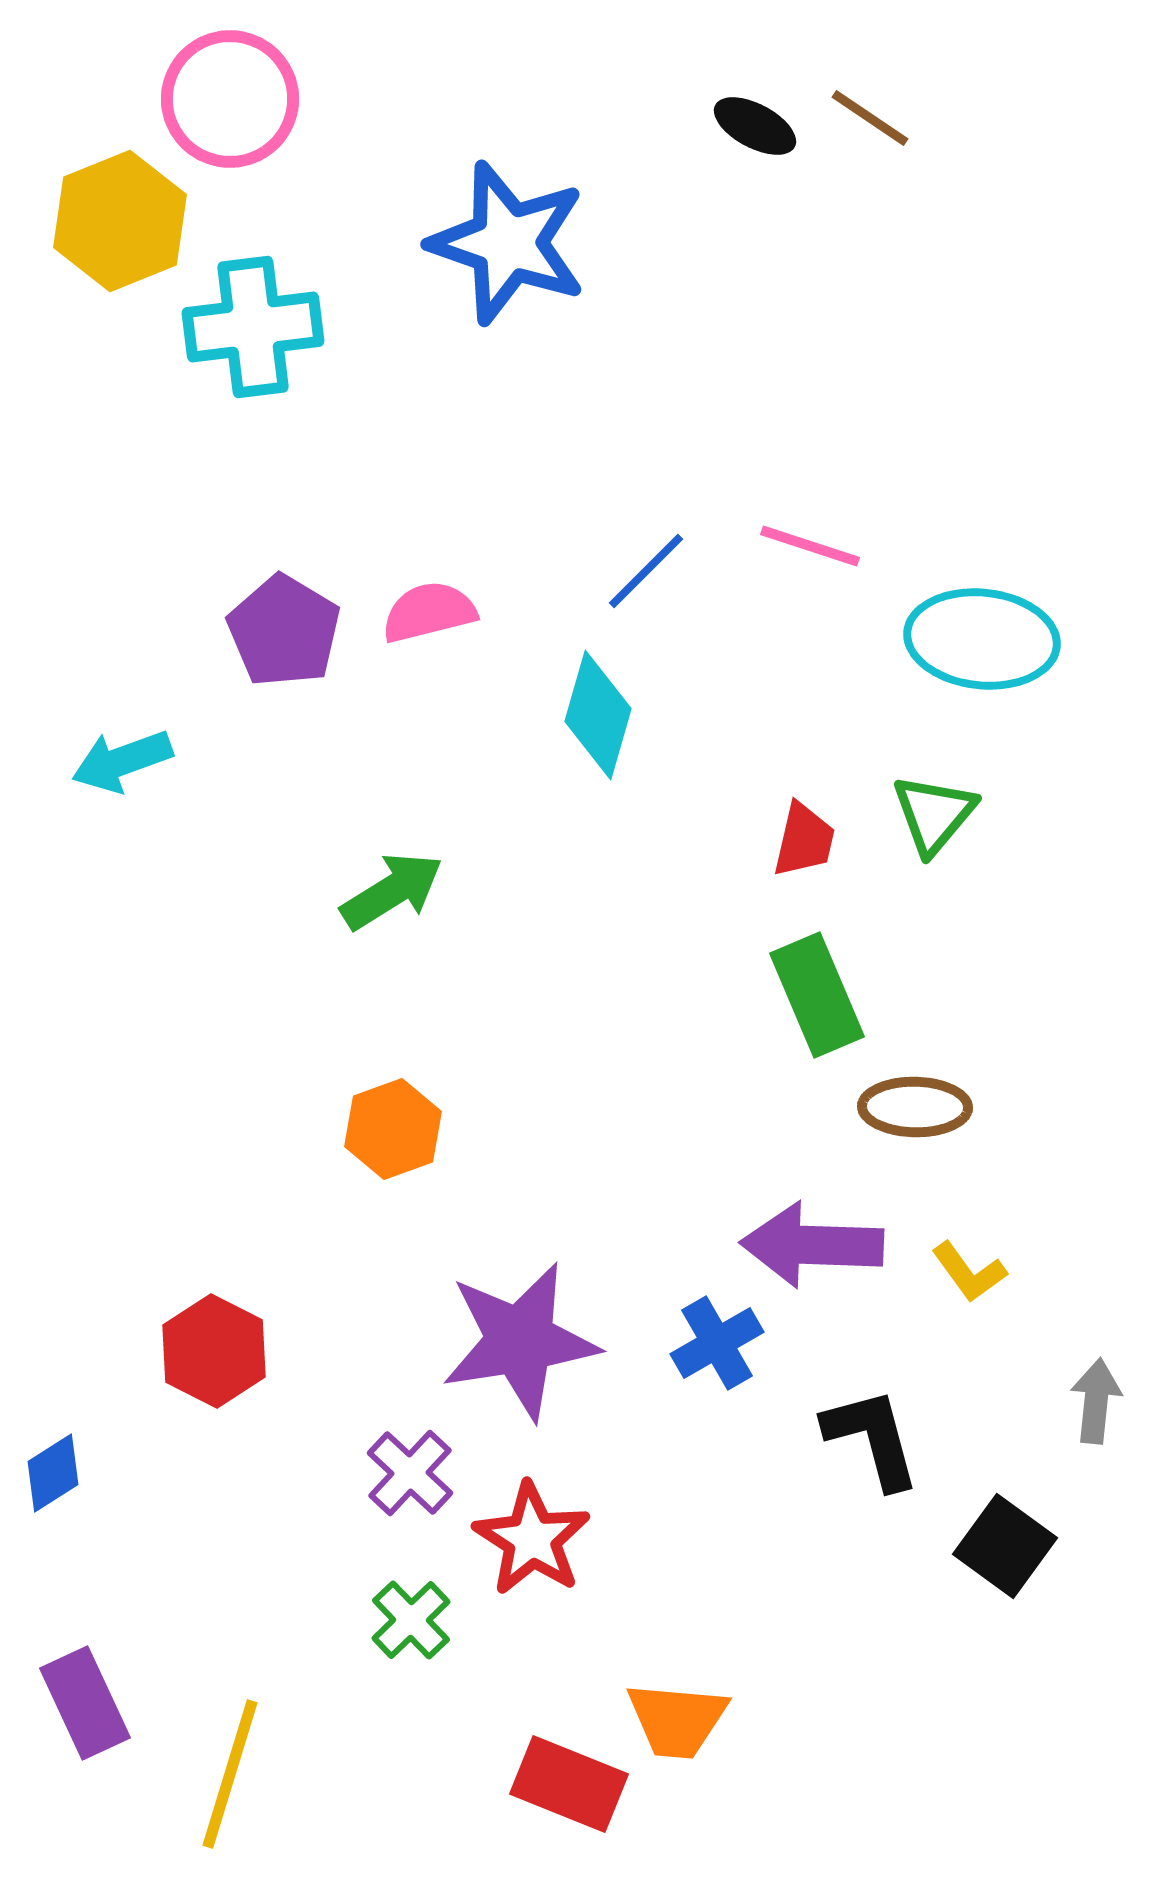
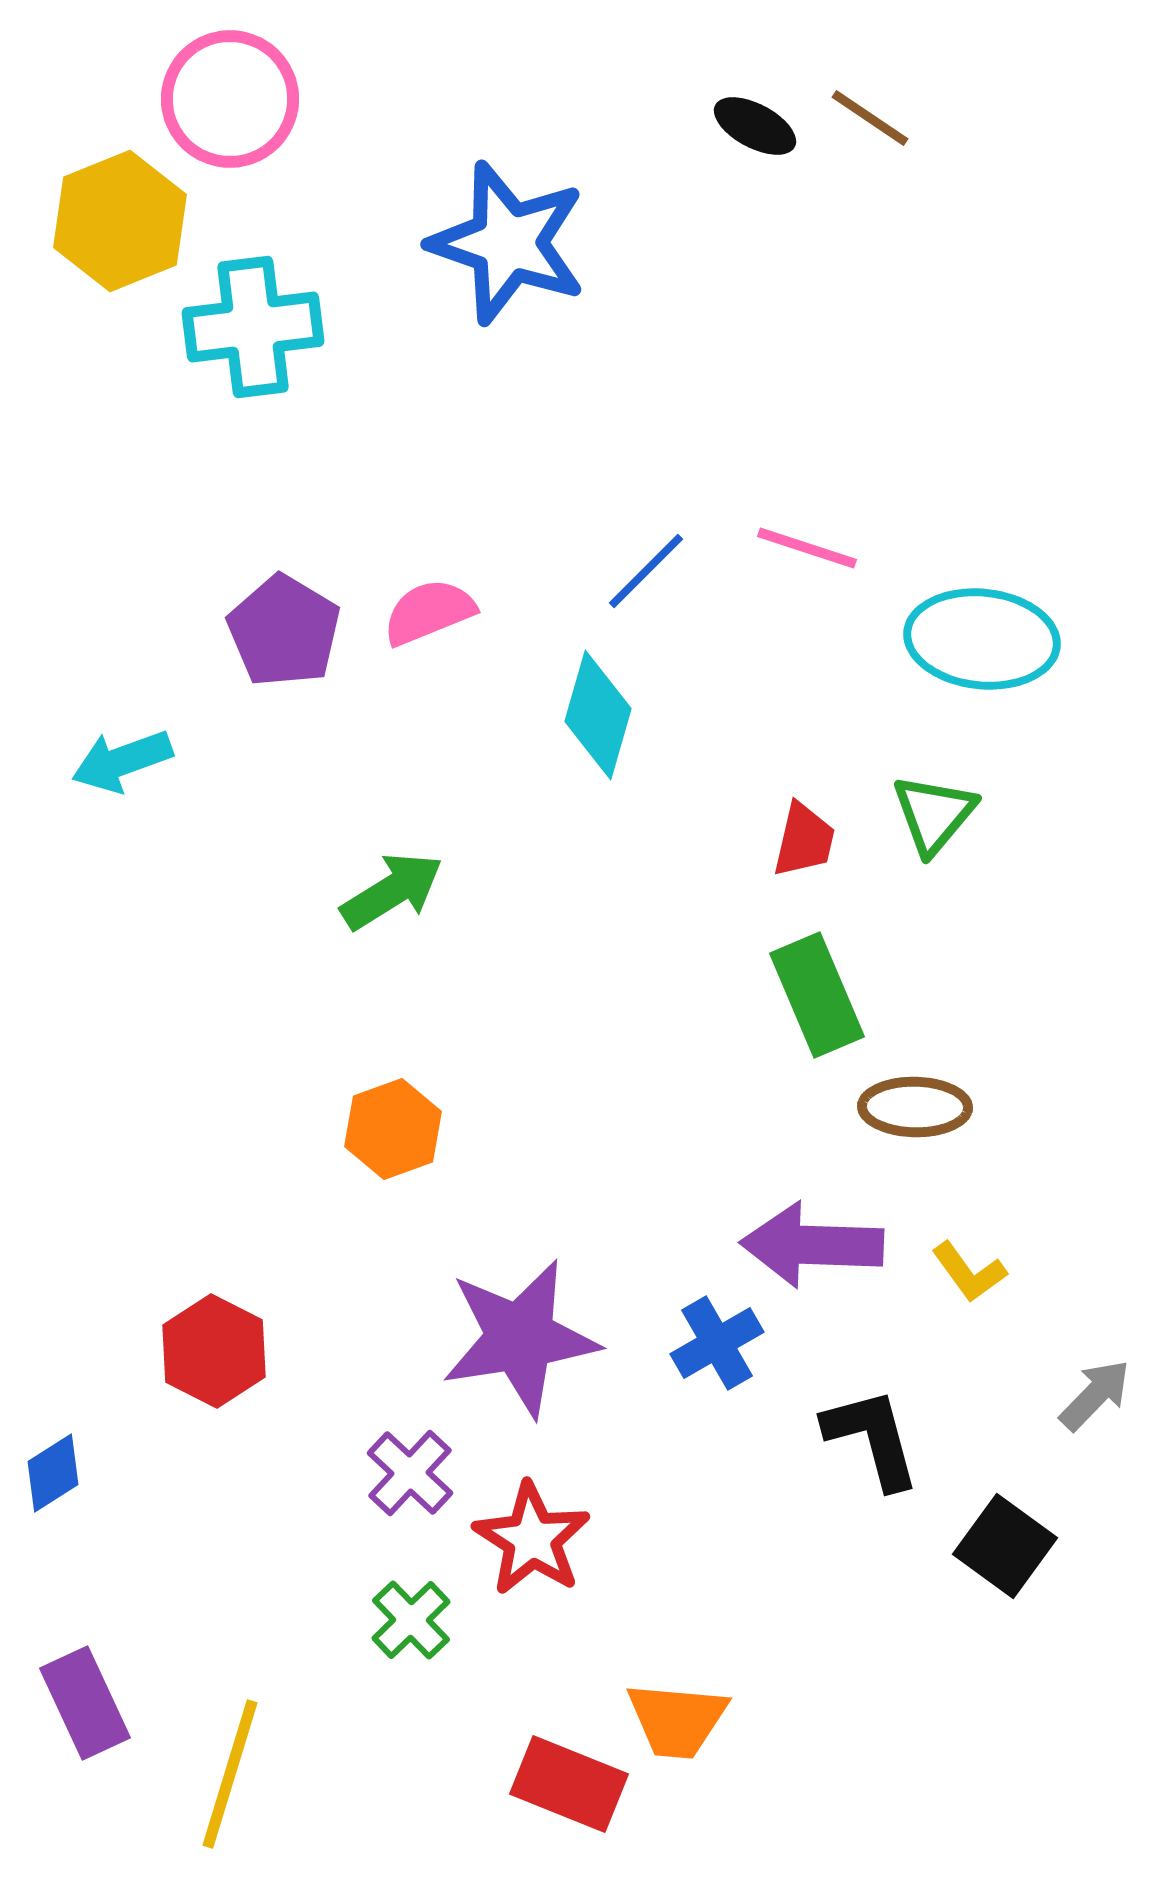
pink line: moved 3 px left, 2 px down
pink semicircle: rotated 8 degrees counterclockwise
purple star: moved 3 px up
gray arrow: moved 1 px left, 6 px up; rotated 38 degrees clockwise
